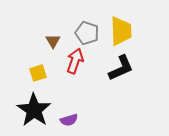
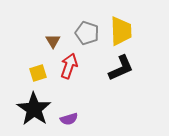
red arrow: moved 6 px left, 5 px down
black star: moved 1 px up
purple semicircle: moved 1 px up
